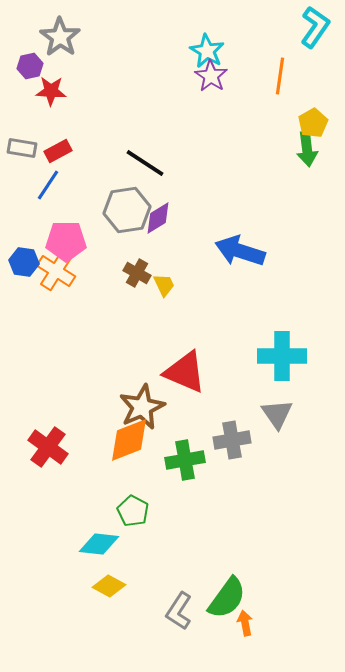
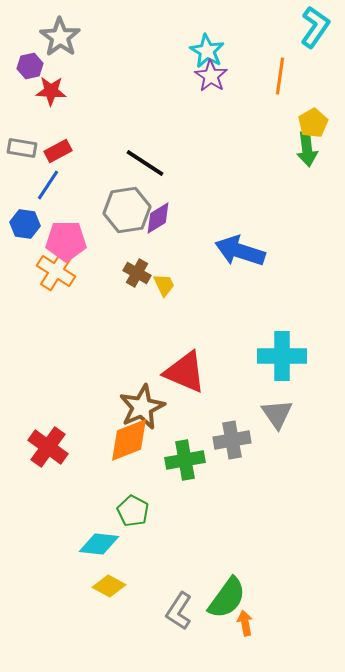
blue hexagon: moved 1 px right, 38 px up
